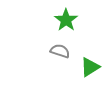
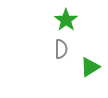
gray semicircle: moved 1 px right, 2 px up; rotated 72 degrees clockwise
